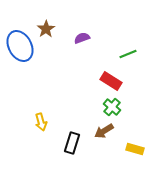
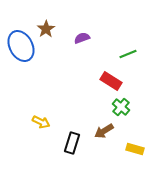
blue ellipse: moved 1 px right
green cross: moved 9 px right
yellow arrow: rotated 48 degrees counterclockwise
